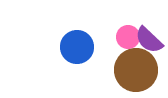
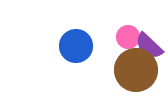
purple semicircle: moved 6 px down
blue circle: moved 1 px left, 1 px up
